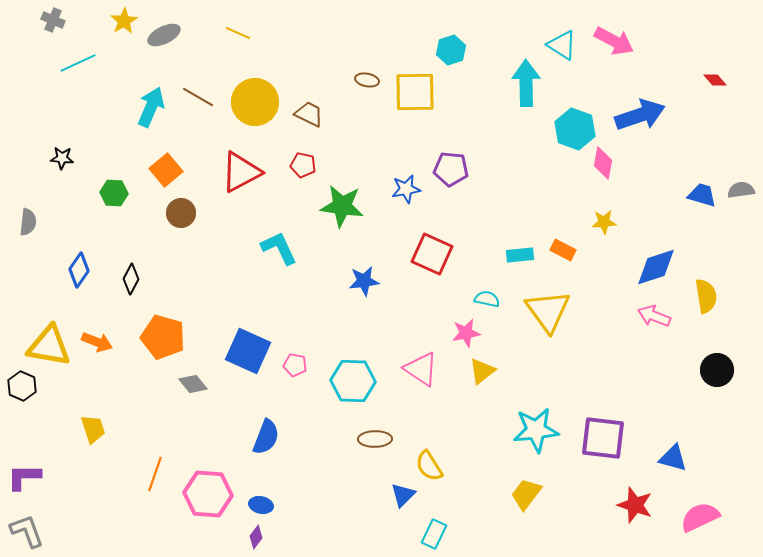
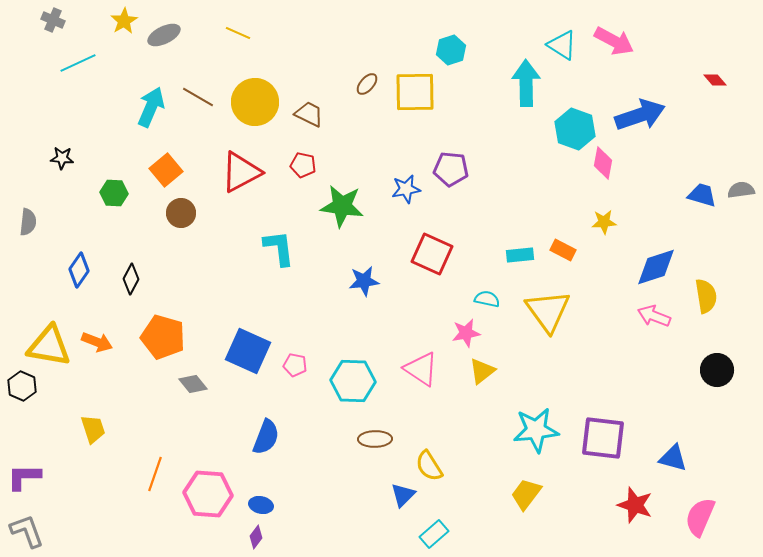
brown ellipse at (367, 80): moved 4 px down; rotated 60 degrees counterclockwise
cyan L-shape at (279, 248): rotated 18 degrees clockwise
pink semicircle at (700, 517): rotated 42 degrees counterclockwise
cyan rectangle at (434, 534): rotated 24 degrees clockwise
